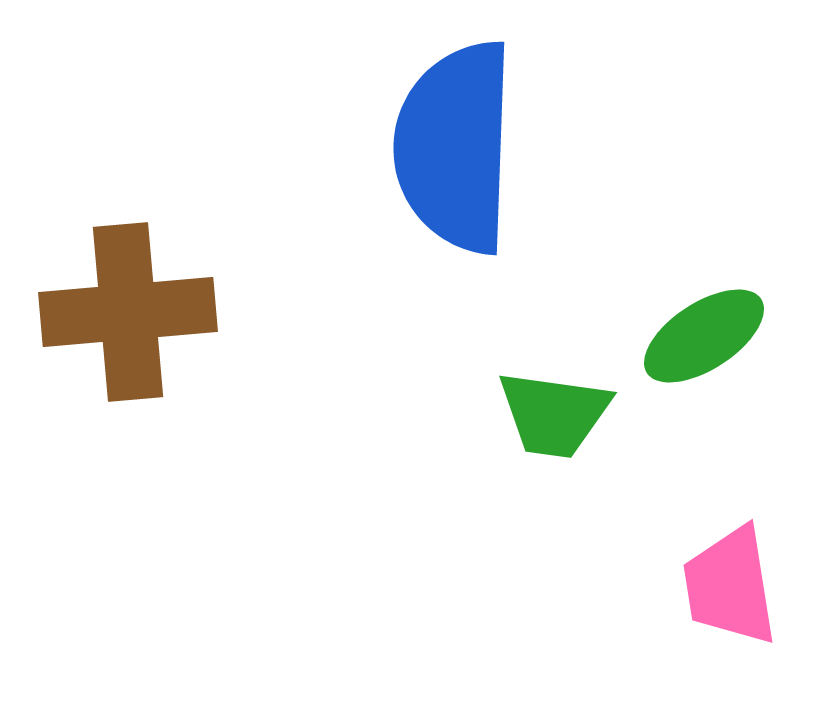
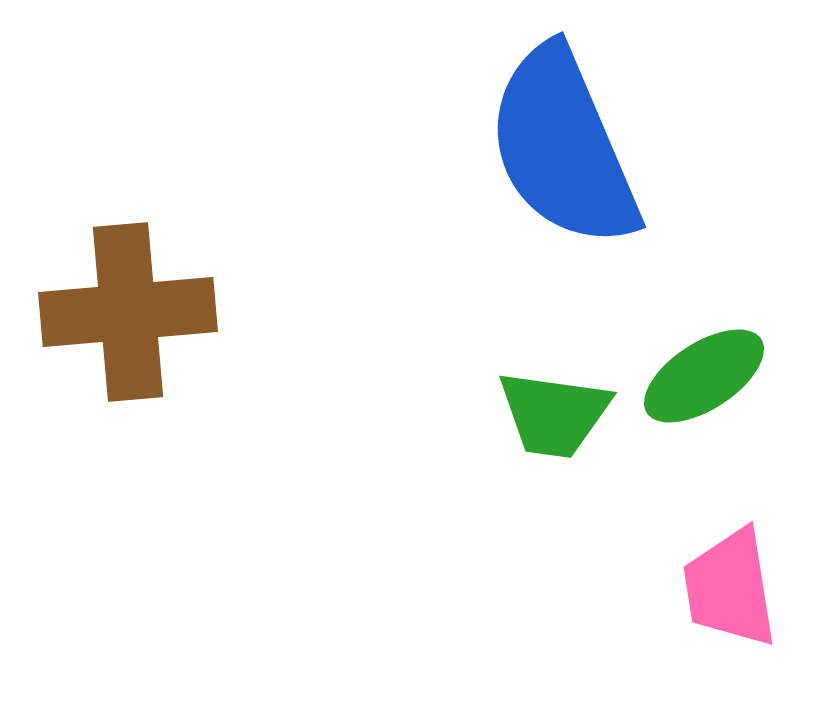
blue semicircle: moved 108 px right; rotated 25 degrees counterclockwise
green ellipse: moved 40 px down
pink trapezoid: moved 2 px down
